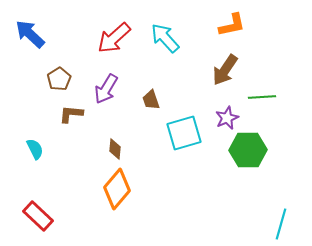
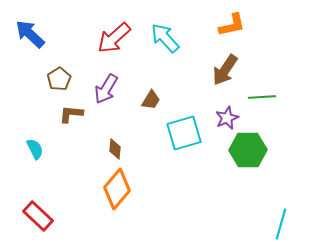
brown trapezoid: rotated 130 degrees counterclockwise
